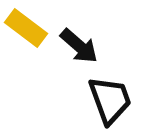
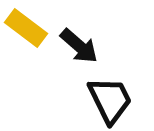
black trapezoid: rotated 6 degrees counterclockwise
